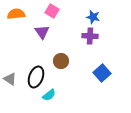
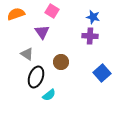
orange semicircle: rotated 12 degrees counterclockwise
brown circle: moved 1 px down
gray triangle: moved 17 px right, 25 px up
